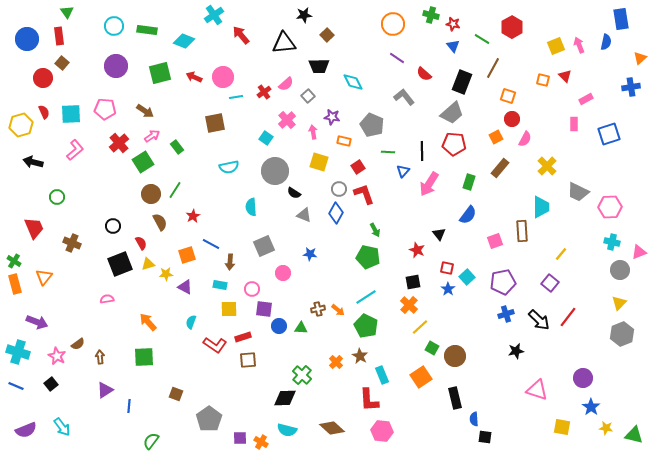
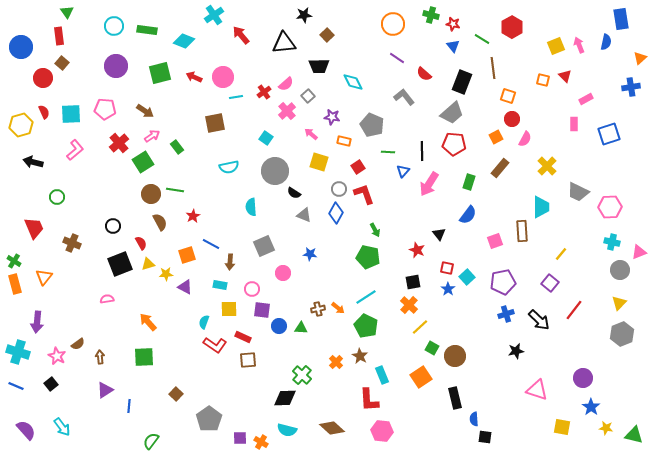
blue circle at (27, 39): moved 6 px left, 8 px down
brown line at (493, 68): rotated 35 degrees counterclockwise
pink cross at (287, 120): moved 9 px up
pink arrow at (313, 132): moved 2 px left, 2 px down; rotated 40 degrees counterclockwise
green line at (175, 190): rotated 66 degrees clockwise
purple square at (264, 309): moved 2 px left, 1 px down
orange arrow at (338, 310): moved 2 px up
red line at (568, 317): moved 6 px right, 7 px up
purple arrow at (37, 322): rotated 75 degrees clockwise
cyan semicircle at (191, 322): moved 13 px right
red rectangle at (243, 337): rotated 42 degrees clockwise
brown square at (176, 394): rotated 24 degrees clockwise
purple semicircle at (26, 430): rotated 110 degrees counterclockwise
